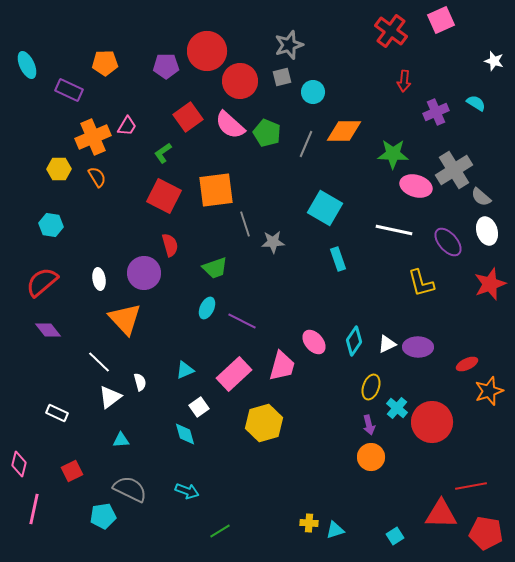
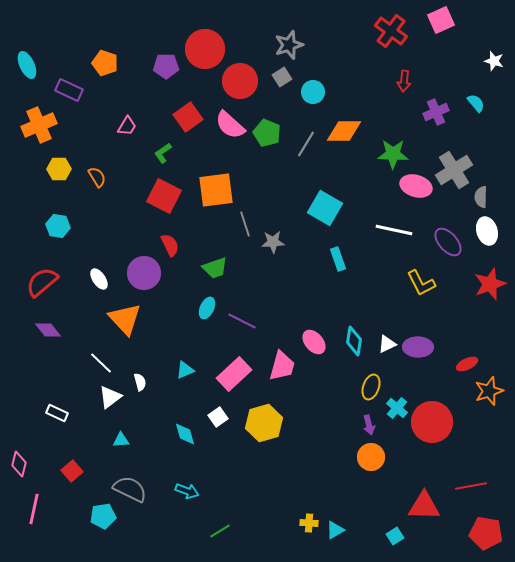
red circle at (207, 51): moved 2 px left, 2 px up
orange pentagon at (105, 63): rotated 20 degrees clockwise
gray square at (282, 77): rotated 18 degrees counterclockwise
cyan semicircle at (476, 103): rotated 18 degrees clockwise
orange cross at (93, 137): moved 54 px left, 12 px up
gray line at (306, 144): rotated 8 degrees clockwise
gray semicircle at (481, 197): rotated 50 degrees clockwise
cyan hexagon at (51, 225): moved 7 px right, 1 px down
red semicircle at (170, 245): rotated 10 degrees counterclockwise
white ellipse at (99, 279): rotated 25 degrees counterclockwise
yellow L-shape at (421, 283): rotated 12 degrees counterclockwise
cyan diamond at (354, 341): rotated 24 degrees counterclockwise
white line at (99, 362): moved 2 px right, 1 px down
white square at (199, 407): moved 19 px right, 10 px down
red square at (72, 471): rotated 15 degrees counterclockwise
red triangle at (441, 514): moved 17 px left, 8 px up
cyan triangle at (335, 530): rotated 12 degrees counterclockwise
